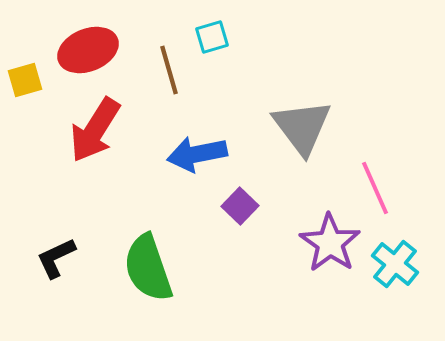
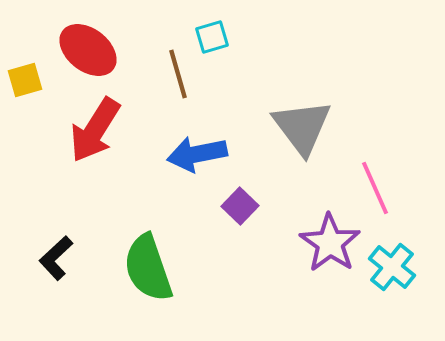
red ellipse: rotated 60 degrees clockwise
brown line: moved 9 px right, 4 px down
black L-shape: rotated 18 degrees counterclockwise
cyan cross: moved 3 px left, 3 px down
